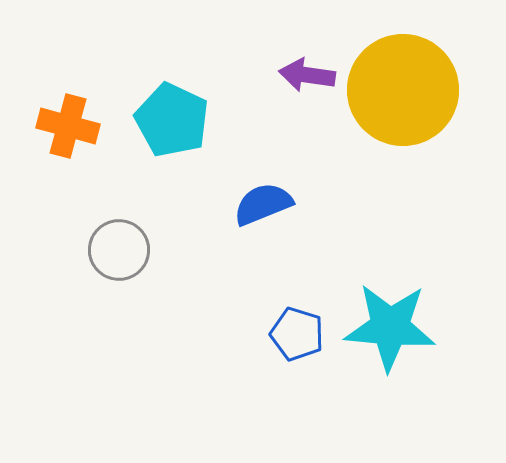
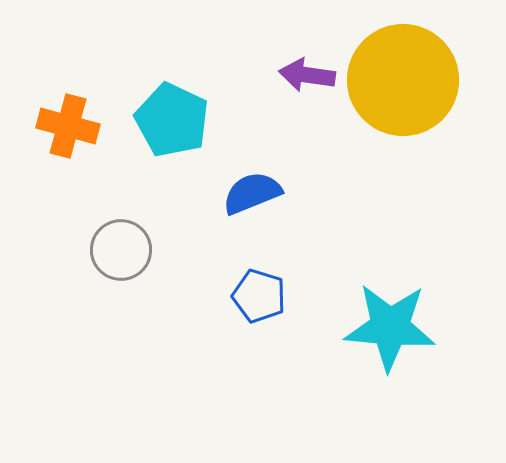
yellow circle: moved 10 px up
blue semicircle: moved 11 px left, 11 px up
gray circle: moved 2 px right
blue pentagon: moved 38 px left, 38 px up
